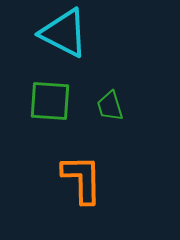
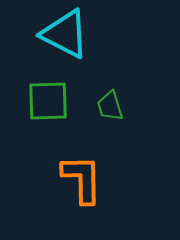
cyan triangle: moved 1 px right, 1 px down
green square: moved 2 px left; rotated 6 degrees counterclockwise
